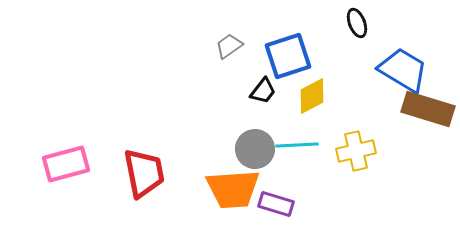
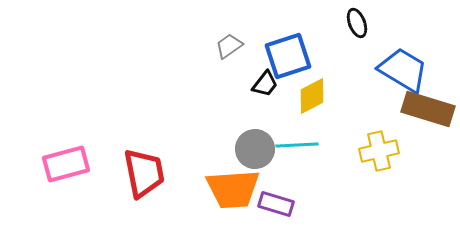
black trapezoid: moved 2 px right, 7 px up
yellow cross: moved 23 px right
